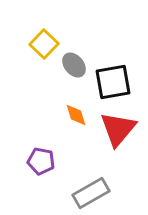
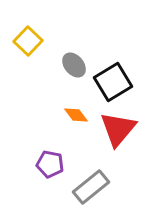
yellow square: moved 16 px left, 3 px up
black square: rotated 21 degrees counterclockwise
orange diamond: rotated 20 degrees counterclockwise
purple pentagon: moved 9 px right, 3 px down
gray rectangle: moved 6 px up; rotated 9 degrees counterclockwise
